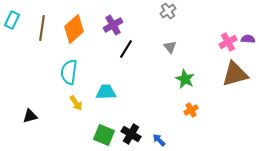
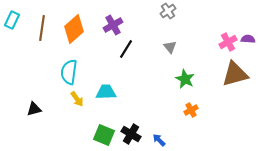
yellow arrow: moved 1 px right, 4 px up
black triangle: moved 4 px right, 7 px up
